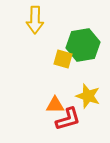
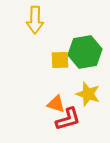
green hexagon: moved 2 px right, 7 px down
yellow square: moved 3 px left, 1 px down; rotated 18 degrees counterclockwise
yellow star: moved 2 px up
orange triangle: moved 1 px right, 1 px up; rotated 18 degrees clockwise
